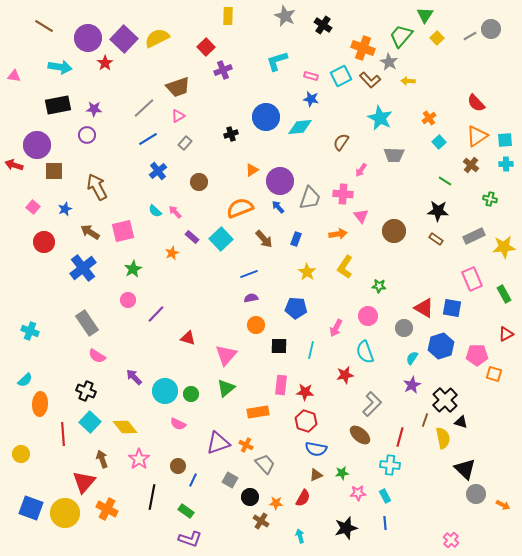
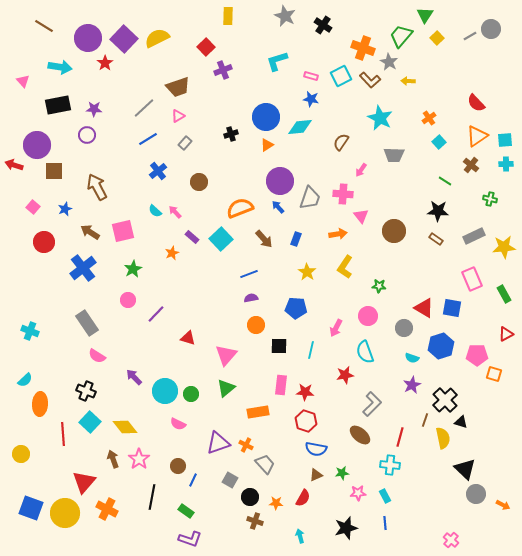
pink triangle at (14, 76): moved 9 px right, 5 px down; rotated 40 degrees clockwise
orange triangle at (252, 170): moved 15 px right, 25 px up
cyan semicircle at (412, 358): rotated 104 degrees counterclockwise
brown arrow at (102, 459): moved 11 px right
brown cross at (261, 521): moved 6 px left; rotated 14 degrees counterclockwise
